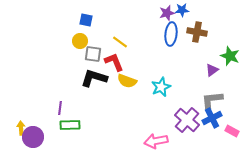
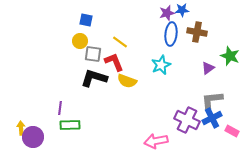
purple triangle: moved 4 px left, 2 px up
cyan star: moved 22 px up
purple cross: rotated 15 degrees counterclockwise
